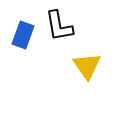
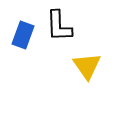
black L-shape: rotated 8 degrees clockwise
